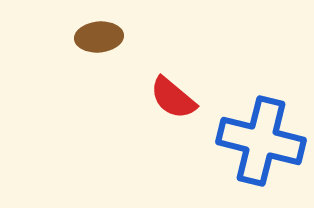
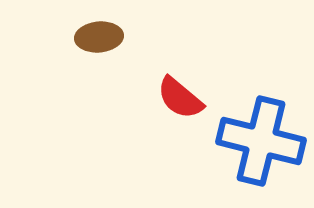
red semicircle: moved 7 px right
